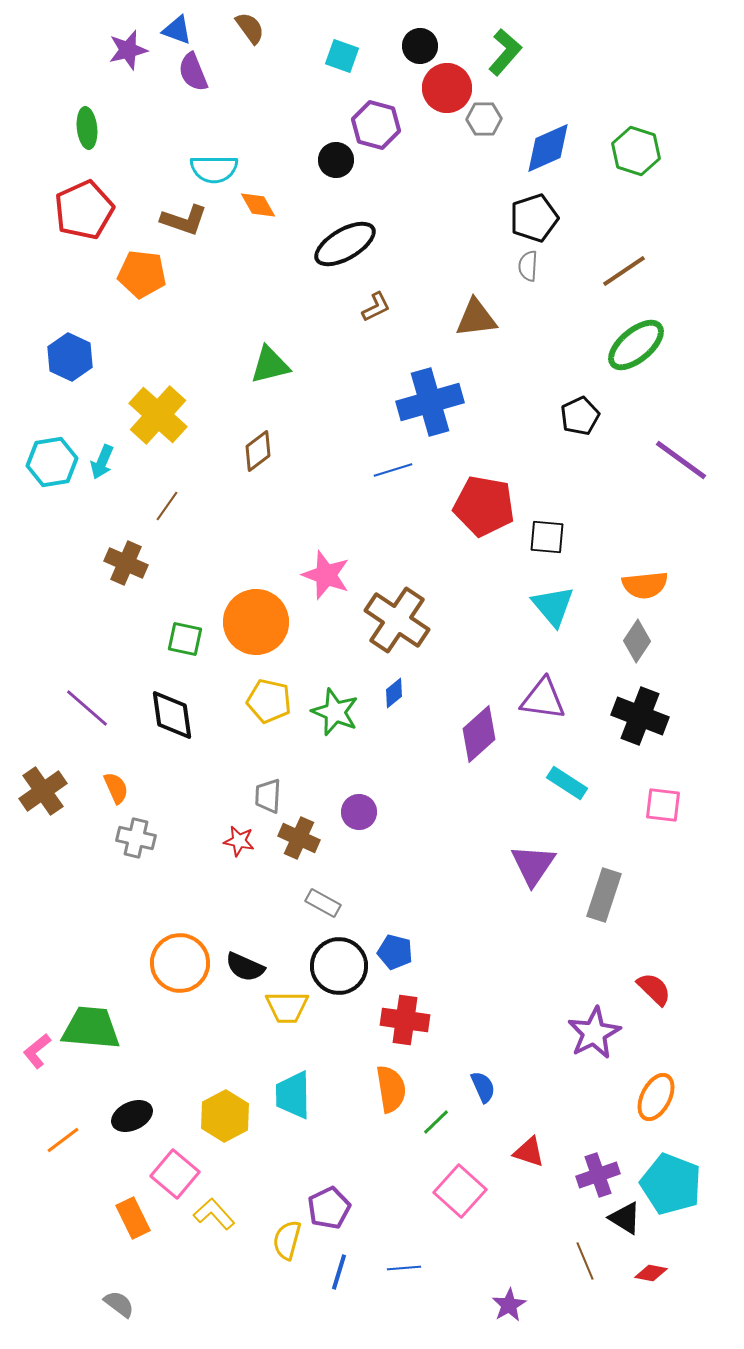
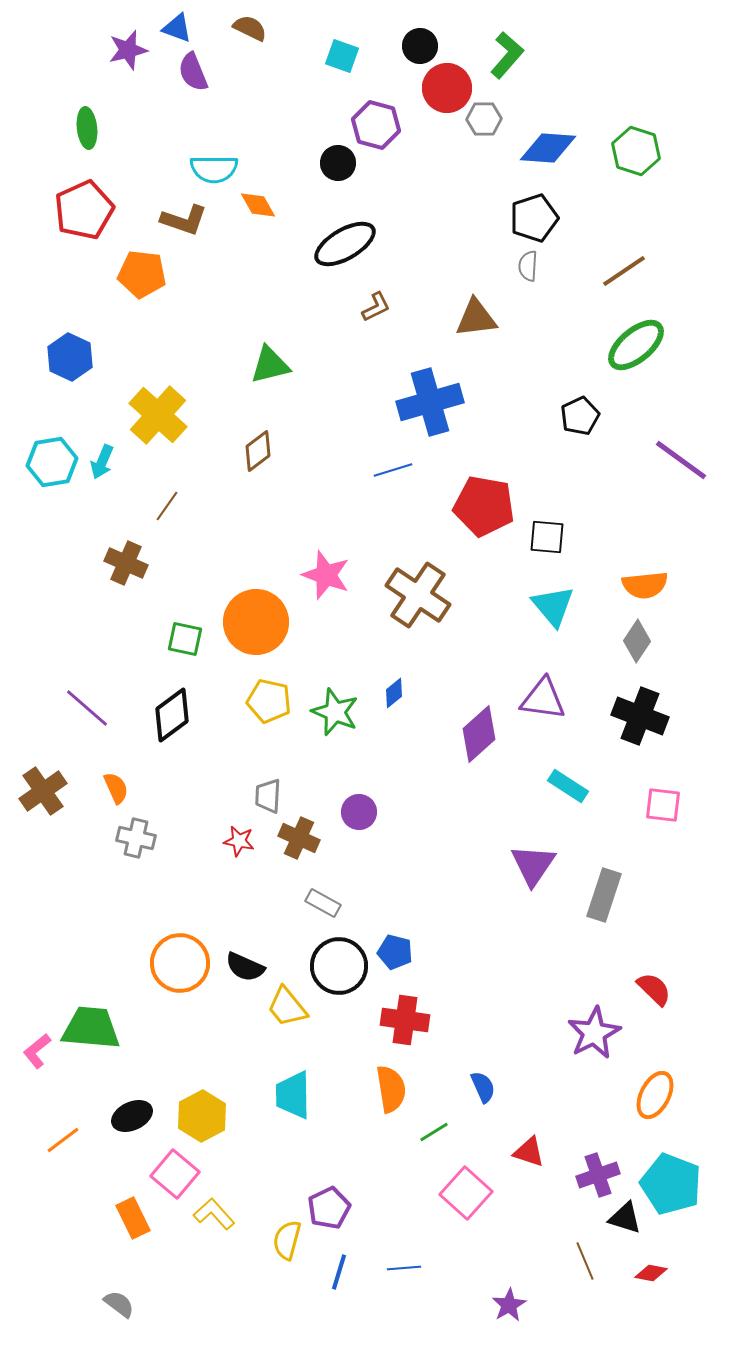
brown semicircle at (250, 28): rotated 28 degrees counterclockwise
blue triangle at (177, 30): moved 2 px up
green L-shape at (505, 52): moved 2 px right, 3 px down
blue diamond at (548, 148): rotated 28 degrees clockwise
black circle at (336, 160): moved 2 px right, 3 px down
brown cross at (397, 620): moved 21 px right, 25 px up
black diamond at (172, 715): rotated 62 degrees clockwise
cyan rectangle at (567, 783): moved 1 px right, 3 px down
yellow trapezoid at (287, 1007): rotated 51 degrees clockwise
orange ellipse at (656, 1097): moved 1 px left, 2 px up
yellow hexagon at (225, 1116): moved 23 px left
green line at (436, 1122): moved 2 px left, 10 px down; rotated 12 degrees clockwise
pink square at (460, 1191): moved 6 px right, 2 px down
black triangle at (625, 1218): rotated 15 degrees counterclockwise
